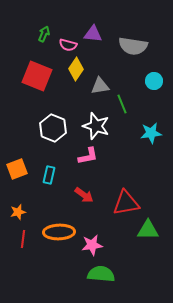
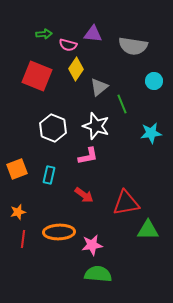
green arrow: rotated 63 degrees clockwise
gray triangle: moved 1 px left, 1 px down; rotated 30 degrees counterclockwise
green semicircle: moved 3 px left
